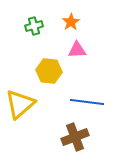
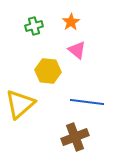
pink triangle: rotated 42 degrees clockwise
yellow hexagon: moved 1 px left
